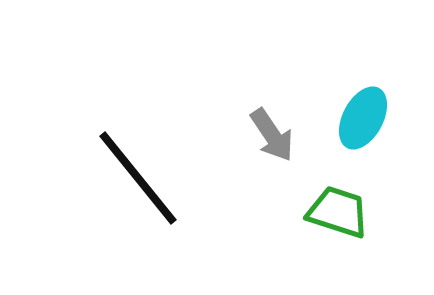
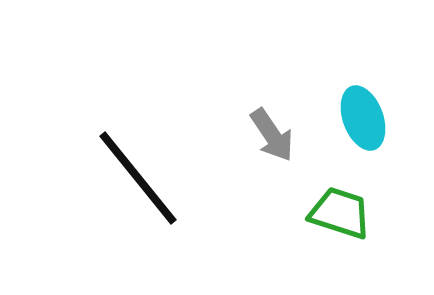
cyan ellipse: rotated 48 degrees counterclockwise
green trapezoid: moved 2 px right, 1 px down
